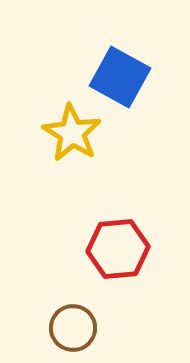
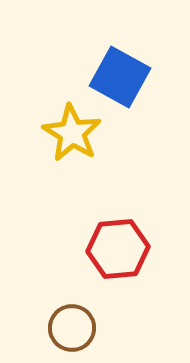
brown circle: moved 1 px left
